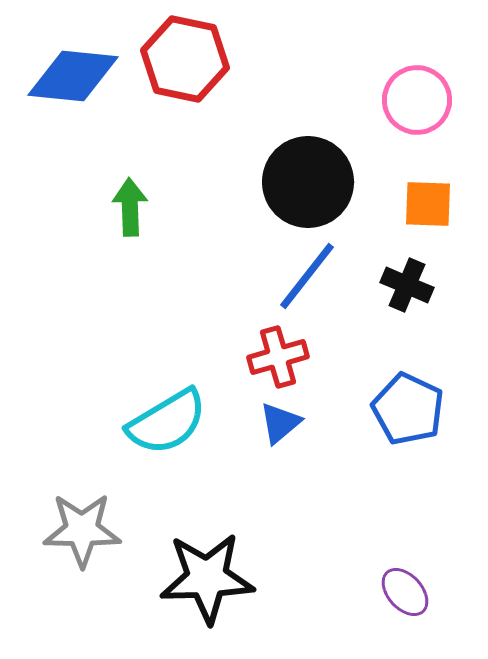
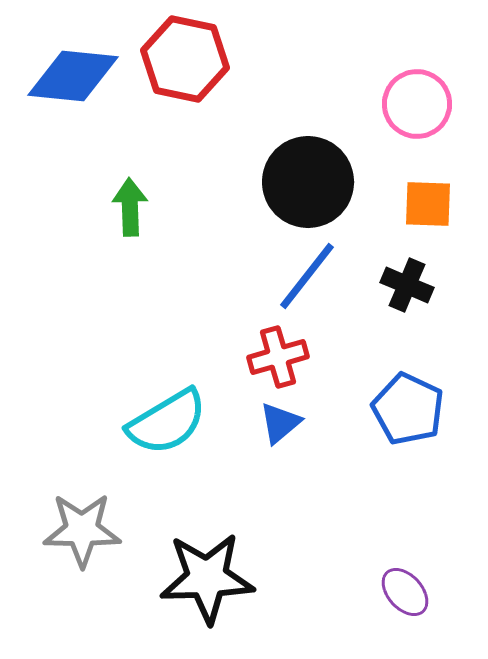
pink circle: moved 4 px down
